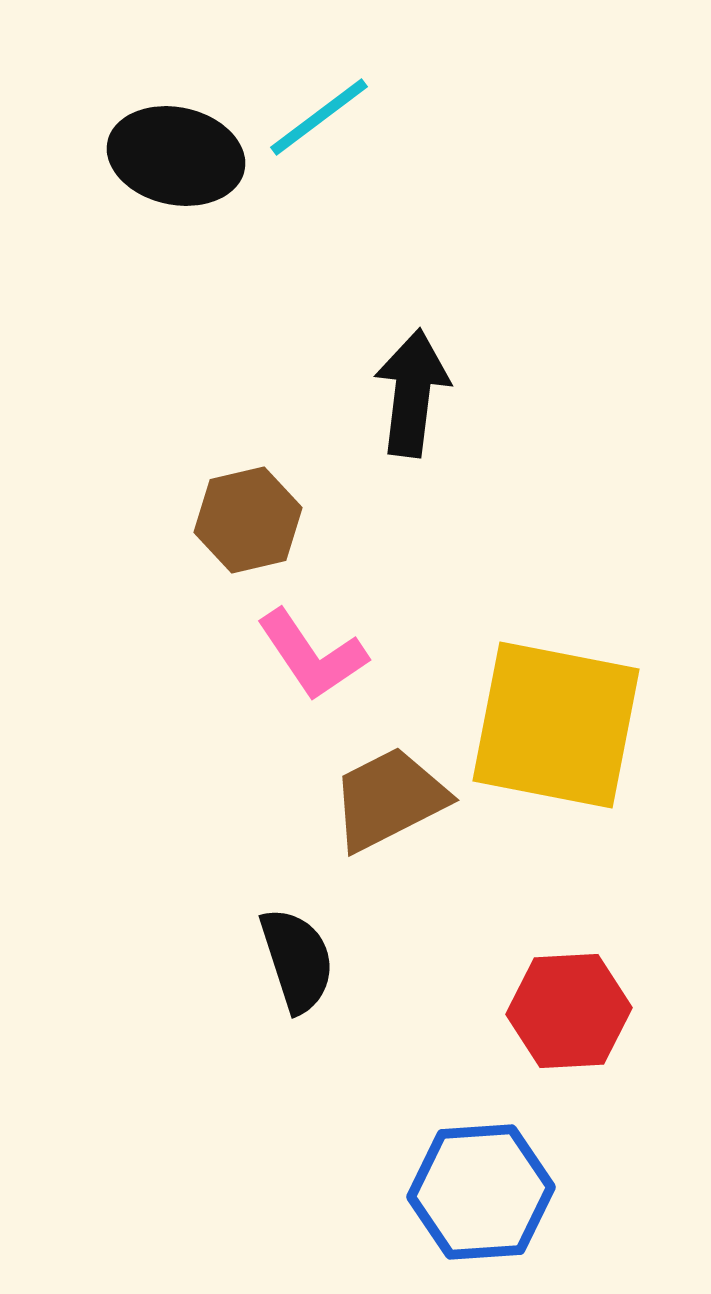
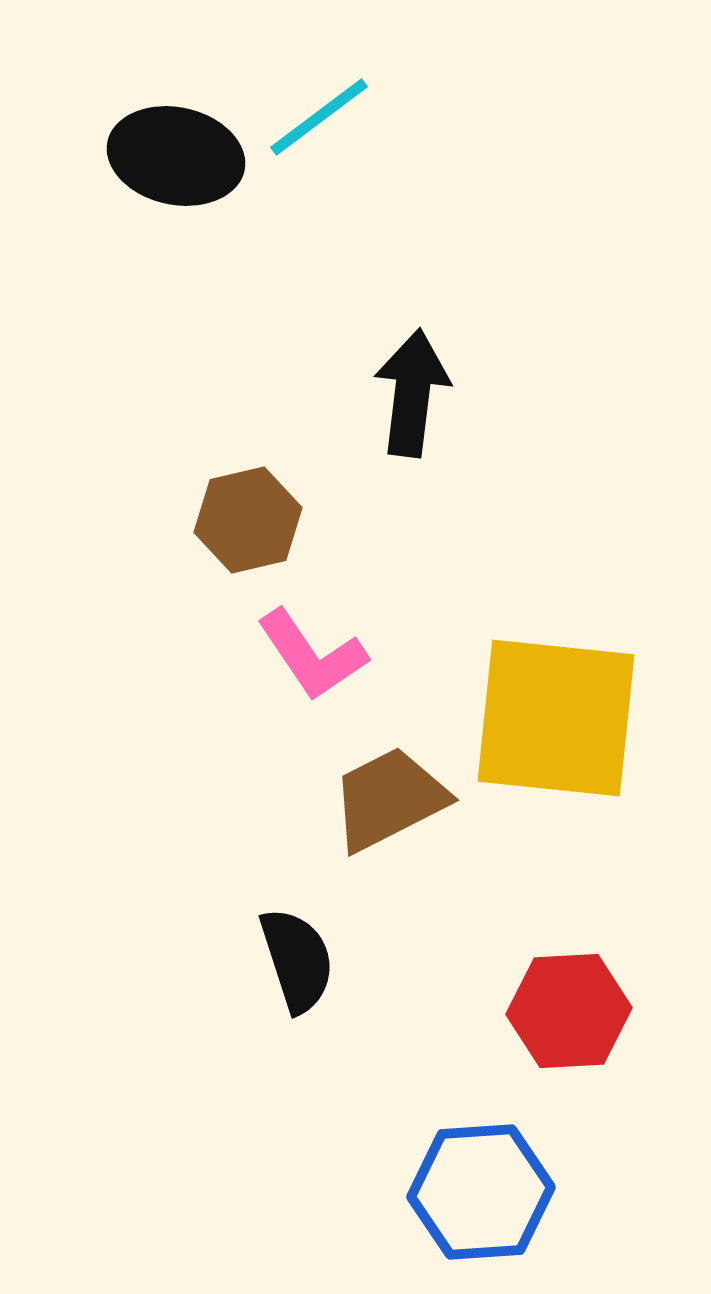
yellow square: moved 7 px up; rotated 5 degrees counterclockwise
